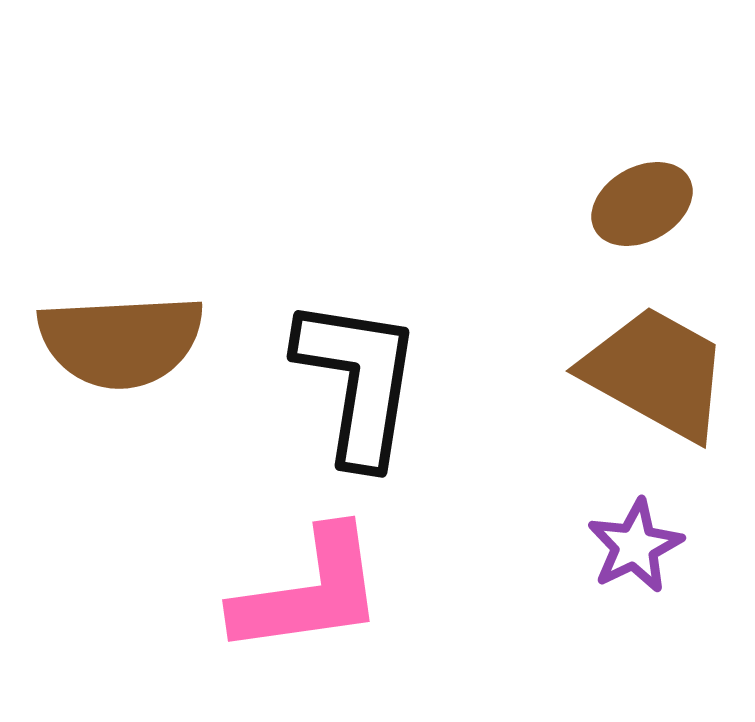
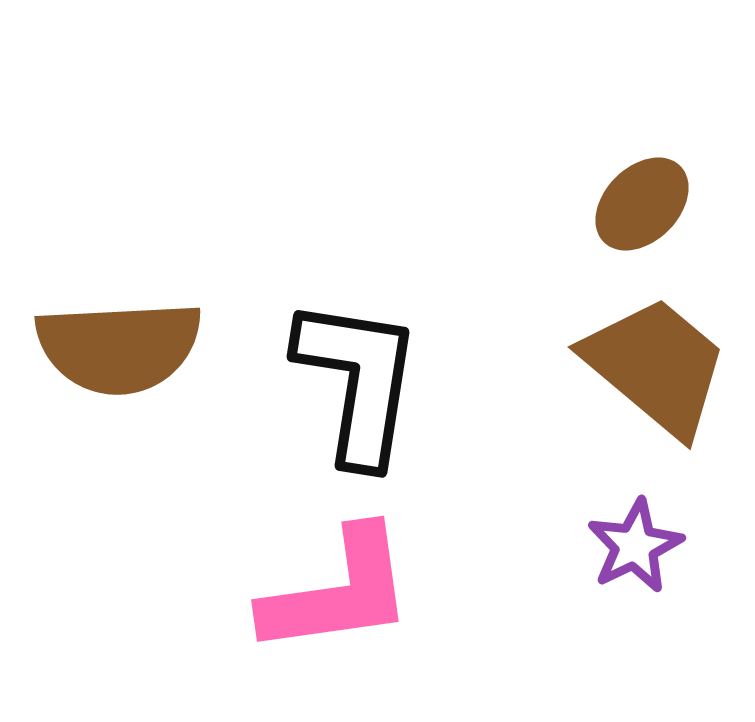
brown ellipse: rotated 16 degrees counterclockwise
brown semicircle: moved 2 px left, 6 px down
brown trapezoid: moved 7 px up; rotated 11 degrees clockwise
pink L-shape: moved 29 px right
